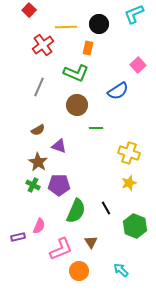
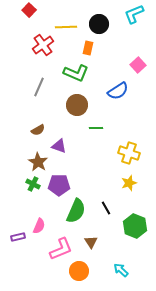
green cross: moved 1 px up
